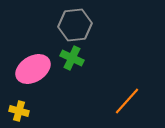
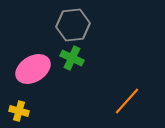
gray hexagon: moved 2 px left
